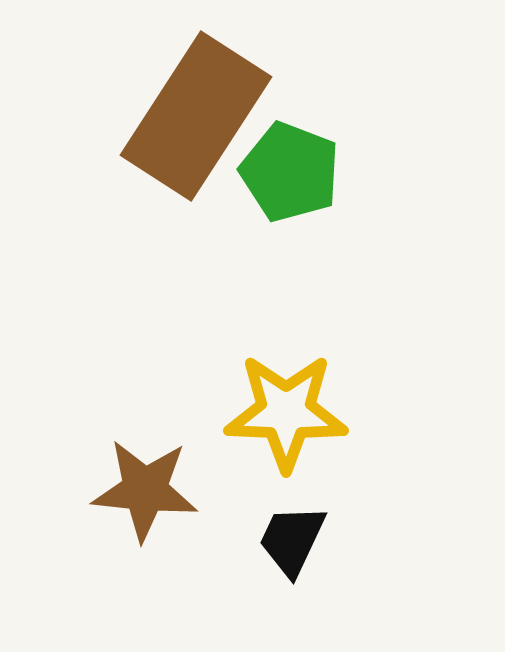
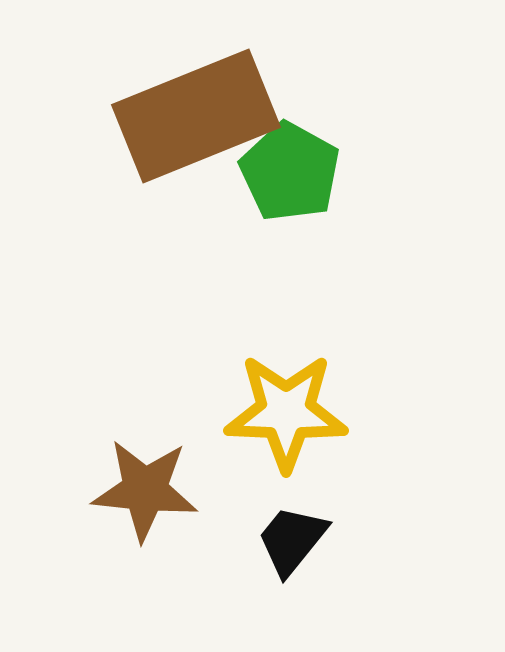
brown rectangle: rotated 35 degrees clockwise
green pentagon: rotated 8 degrees clockwise
black trapezoid: rotated 14 degrees clockwise
